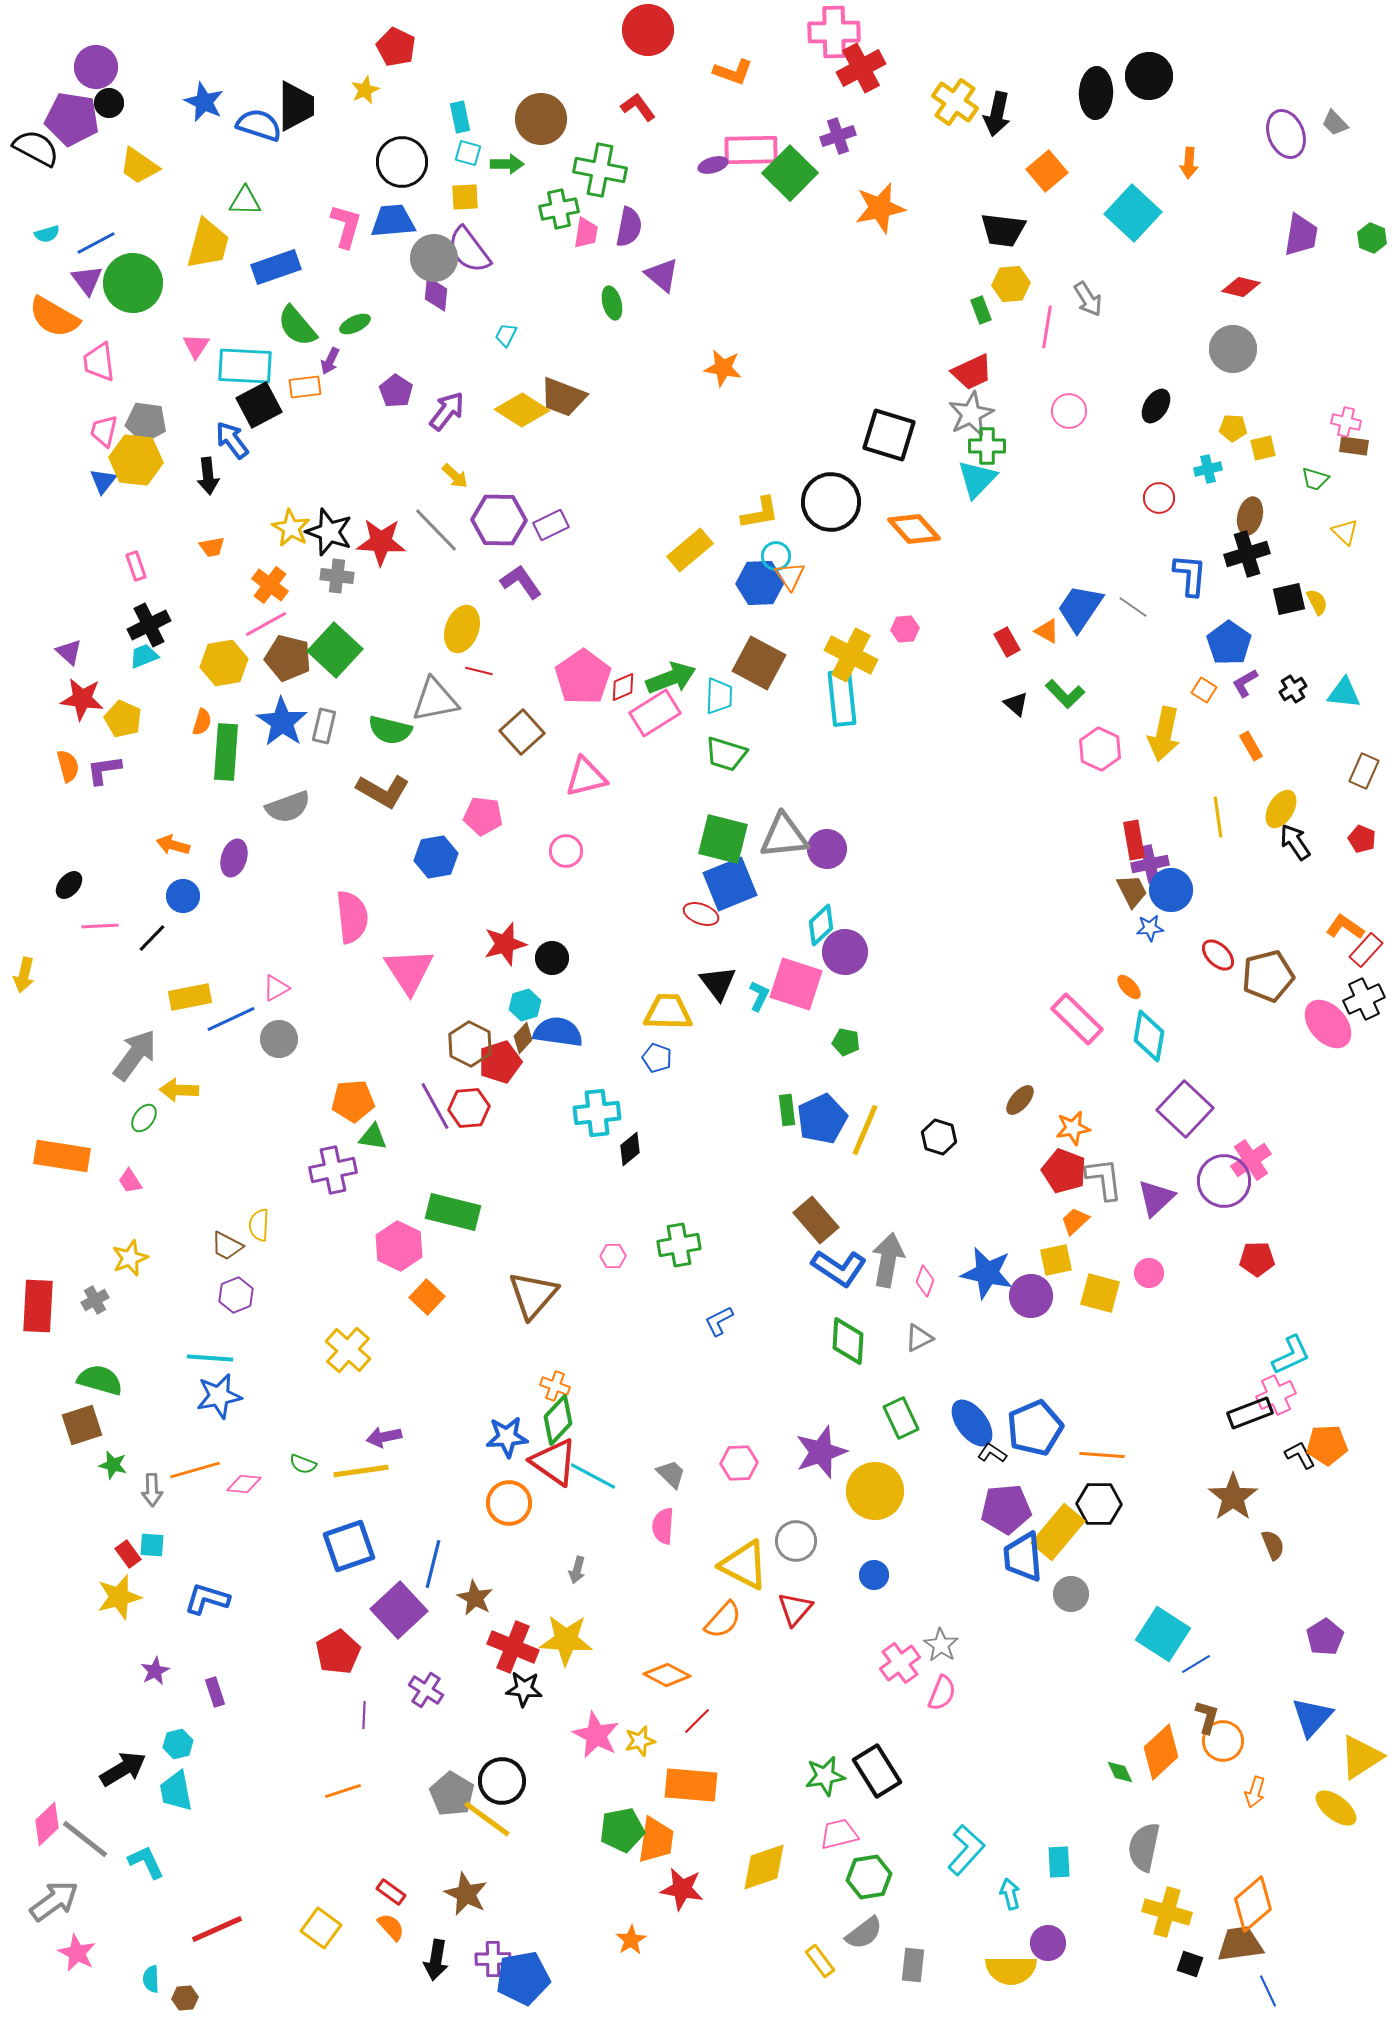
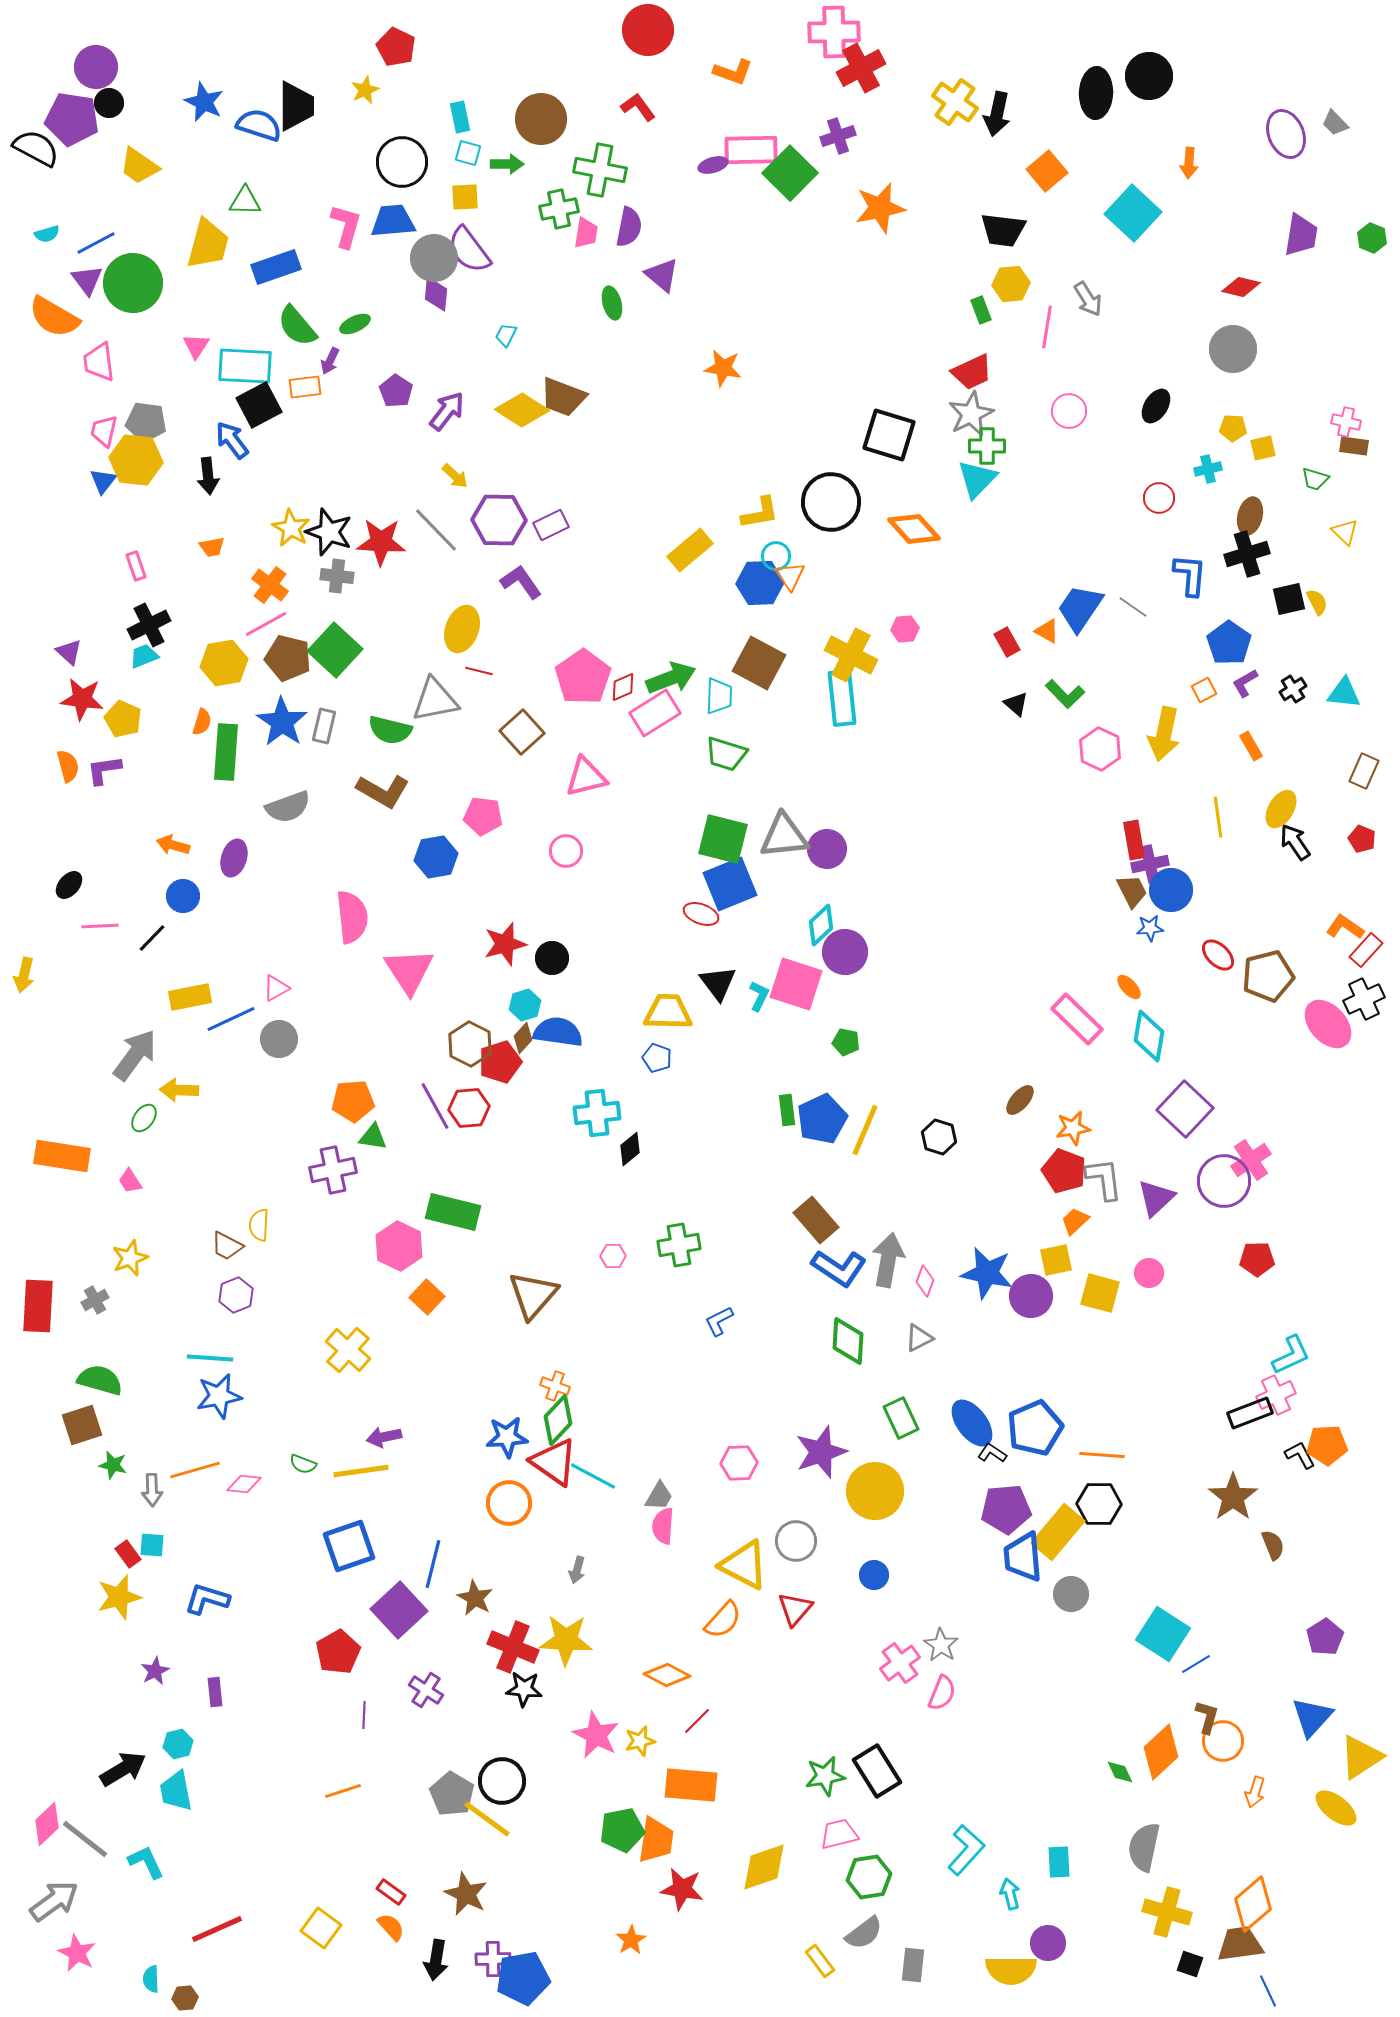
orange square at (1204, 690): rotated 30 degrees clockwise
gray trapezoid at (671, 1474): moved 12 px left, 22 px down; rotated 76 degrees clockwise
purple rectangle at (215, 1692): rotated 12 degrees clockwise
